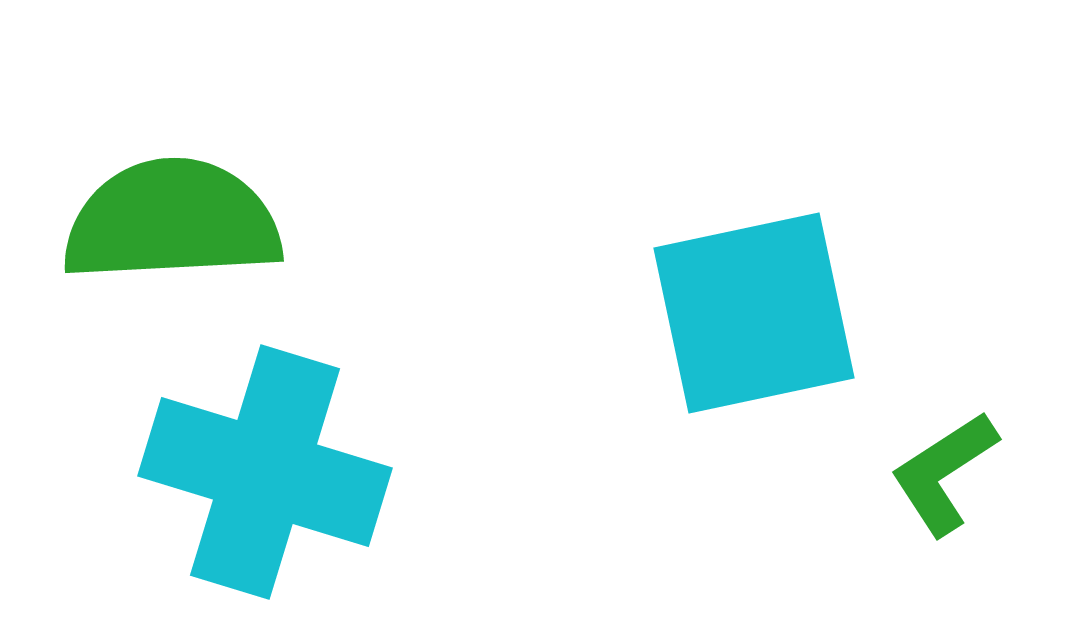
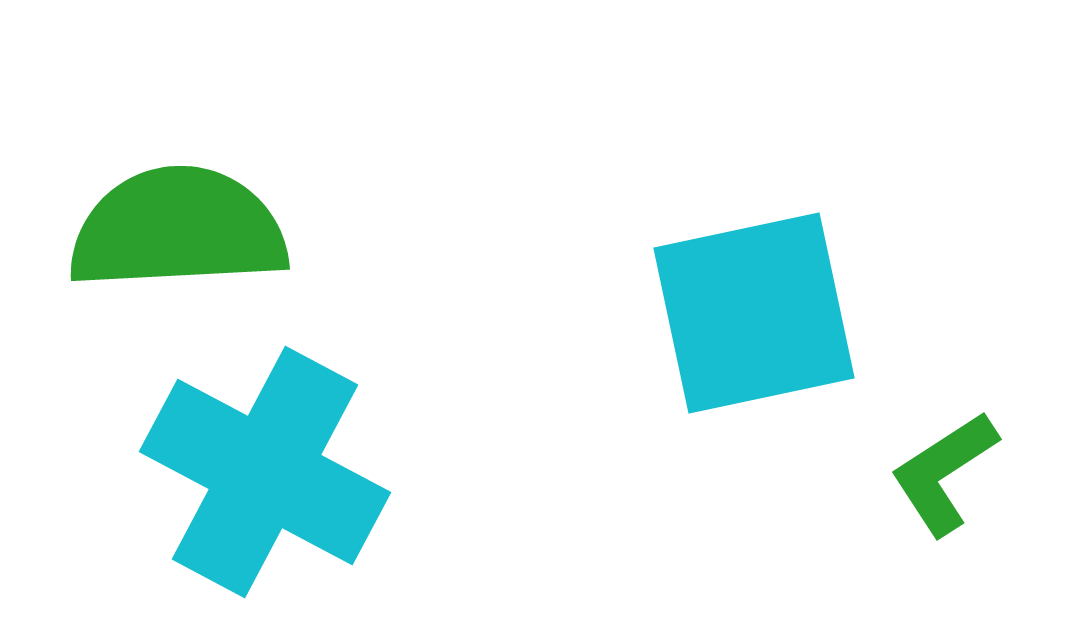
green semicircle: moved 6 px right, 8 px down
cyan cross: rotated 11 degrees clockwise
